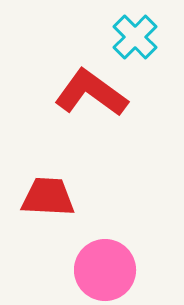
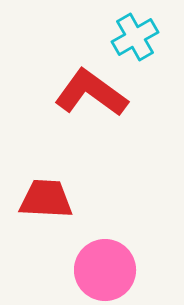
cyan cross: rotated 15 degrees clockwise
red trapezoid: moved 2 px left, 2 px down
